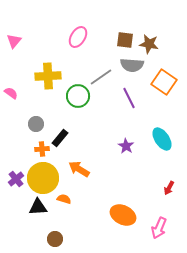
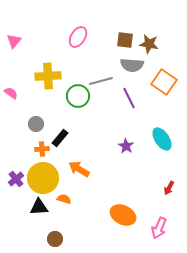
gray line: moved 4 px down; rotated 20 degrees clockwise
black triangle: moved 1 px right
